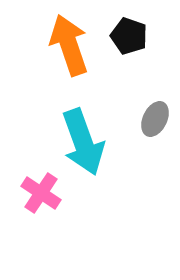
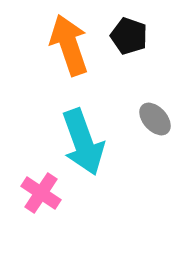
gray ellipse: rotated 68 degrees counterclockwise
